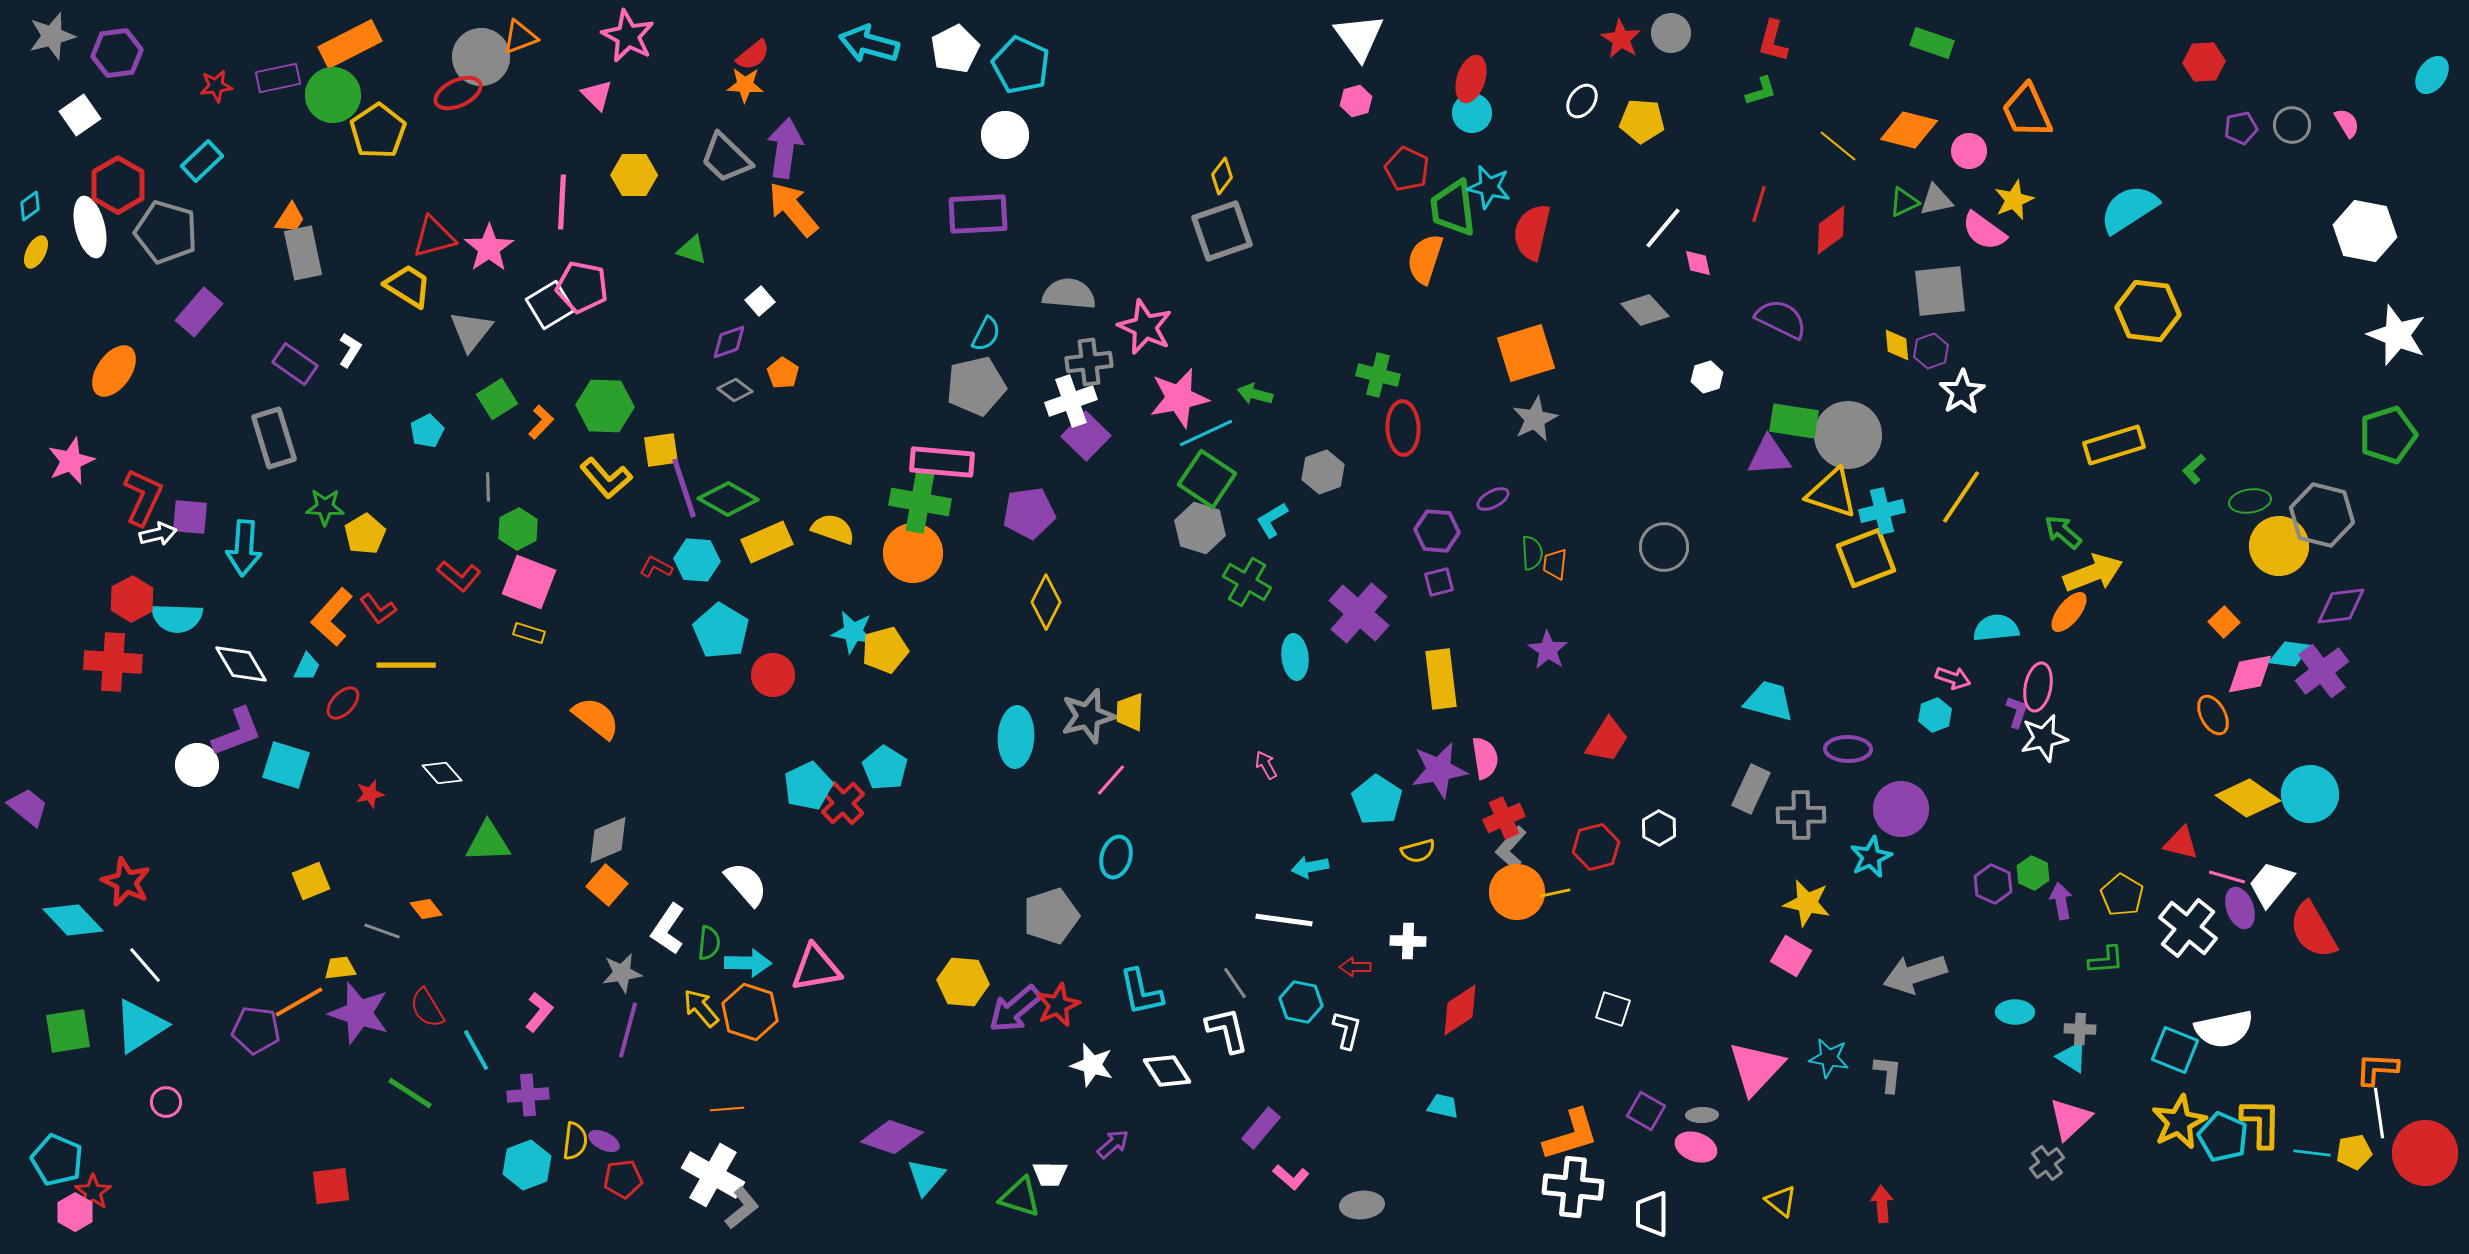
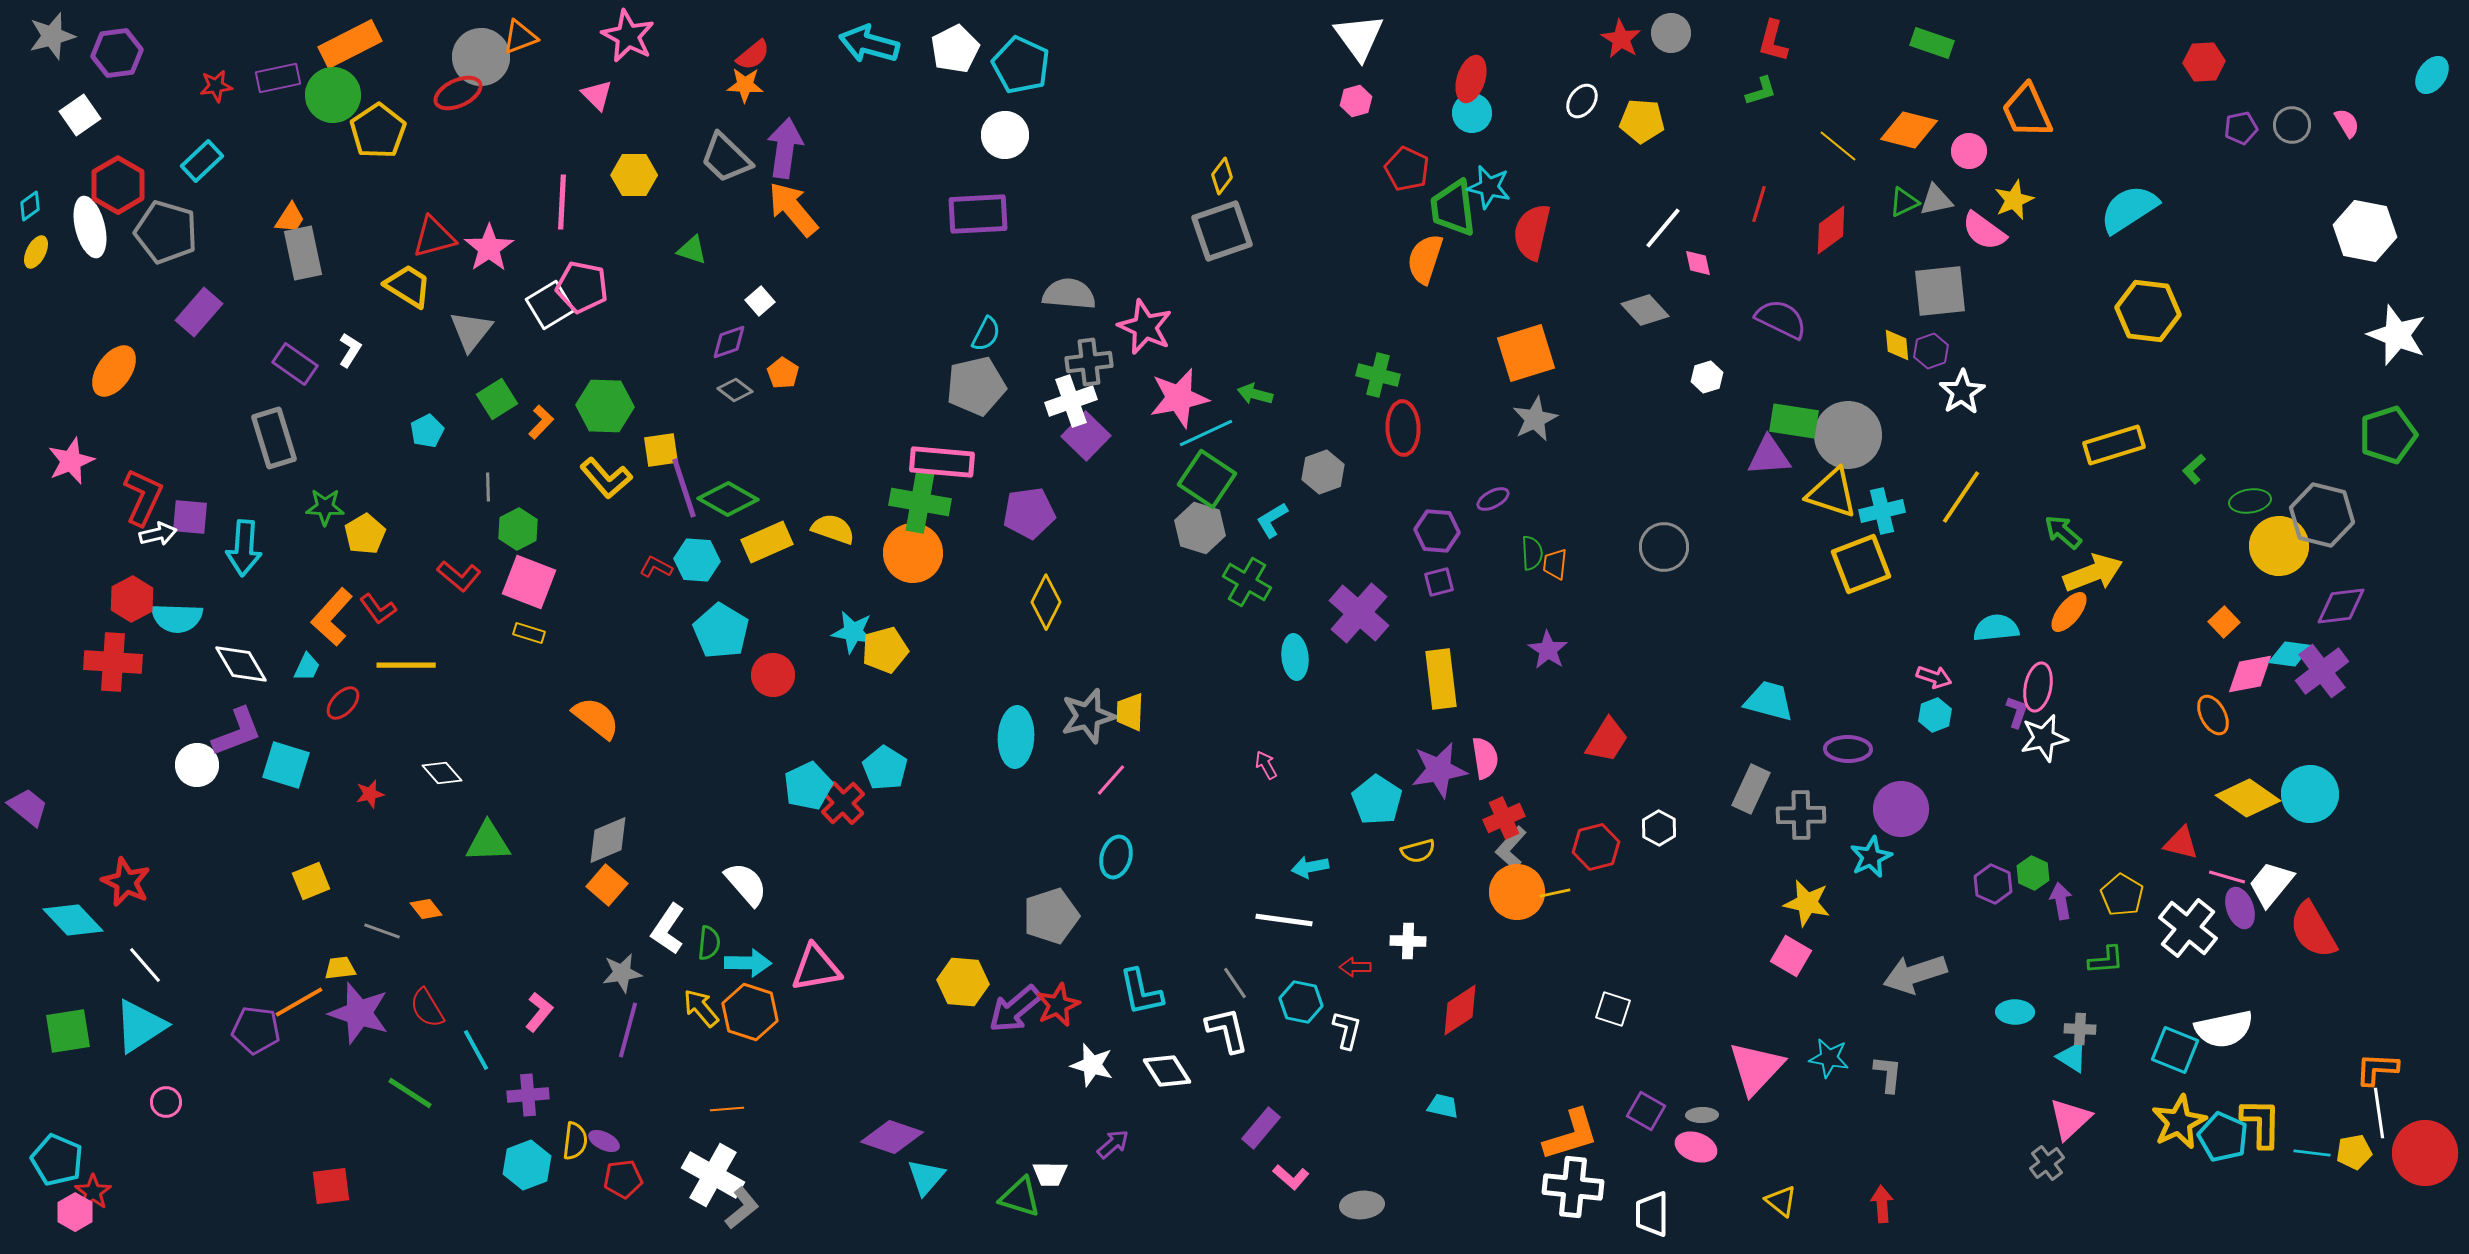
yellow square at (1866, 558): moved 5 px left, 6 px down
pink arrow at (1953, 678): moved 19 px left, 1 px up
